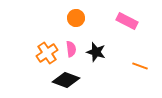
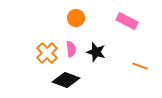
orange cross: rotated 10 degrees counterclockwise
